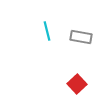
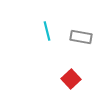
red square: moved 6 px left, 5 px up
